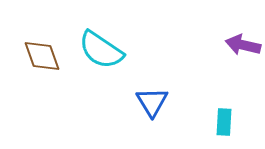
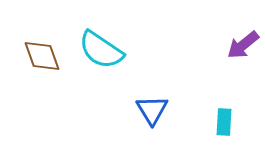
purple arrow: rotated 52 degrees counterclockwise
blue triangle: moved 8 px down
